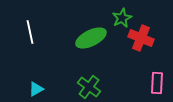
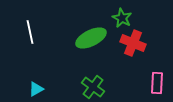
green star: rotated 18 degrees counterclockwise
red cross: moved 8 px left, 5 px down
green cross: moved 4 px right
